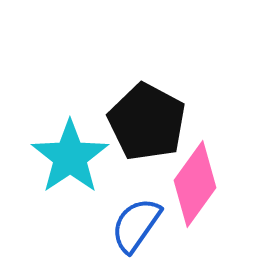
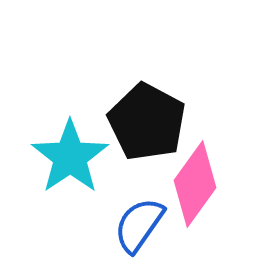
blue semicircle: moved 3 px right
